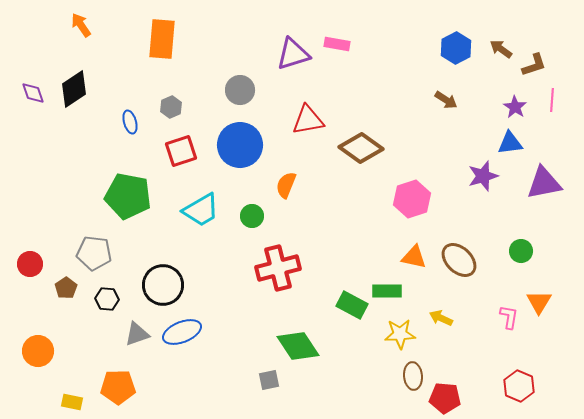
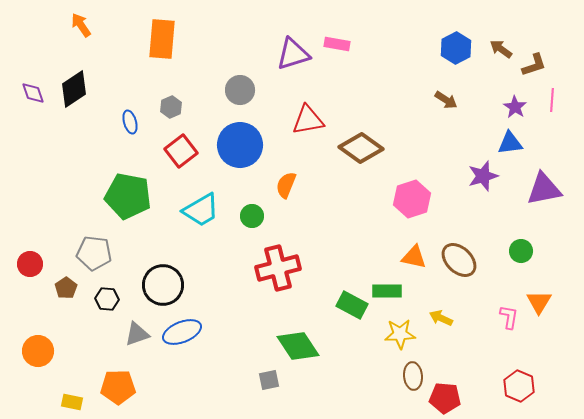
red square at (181, 151): rotated 20 degrees counterclockwise
purple triangle at (544, 183): moved 6 px down
